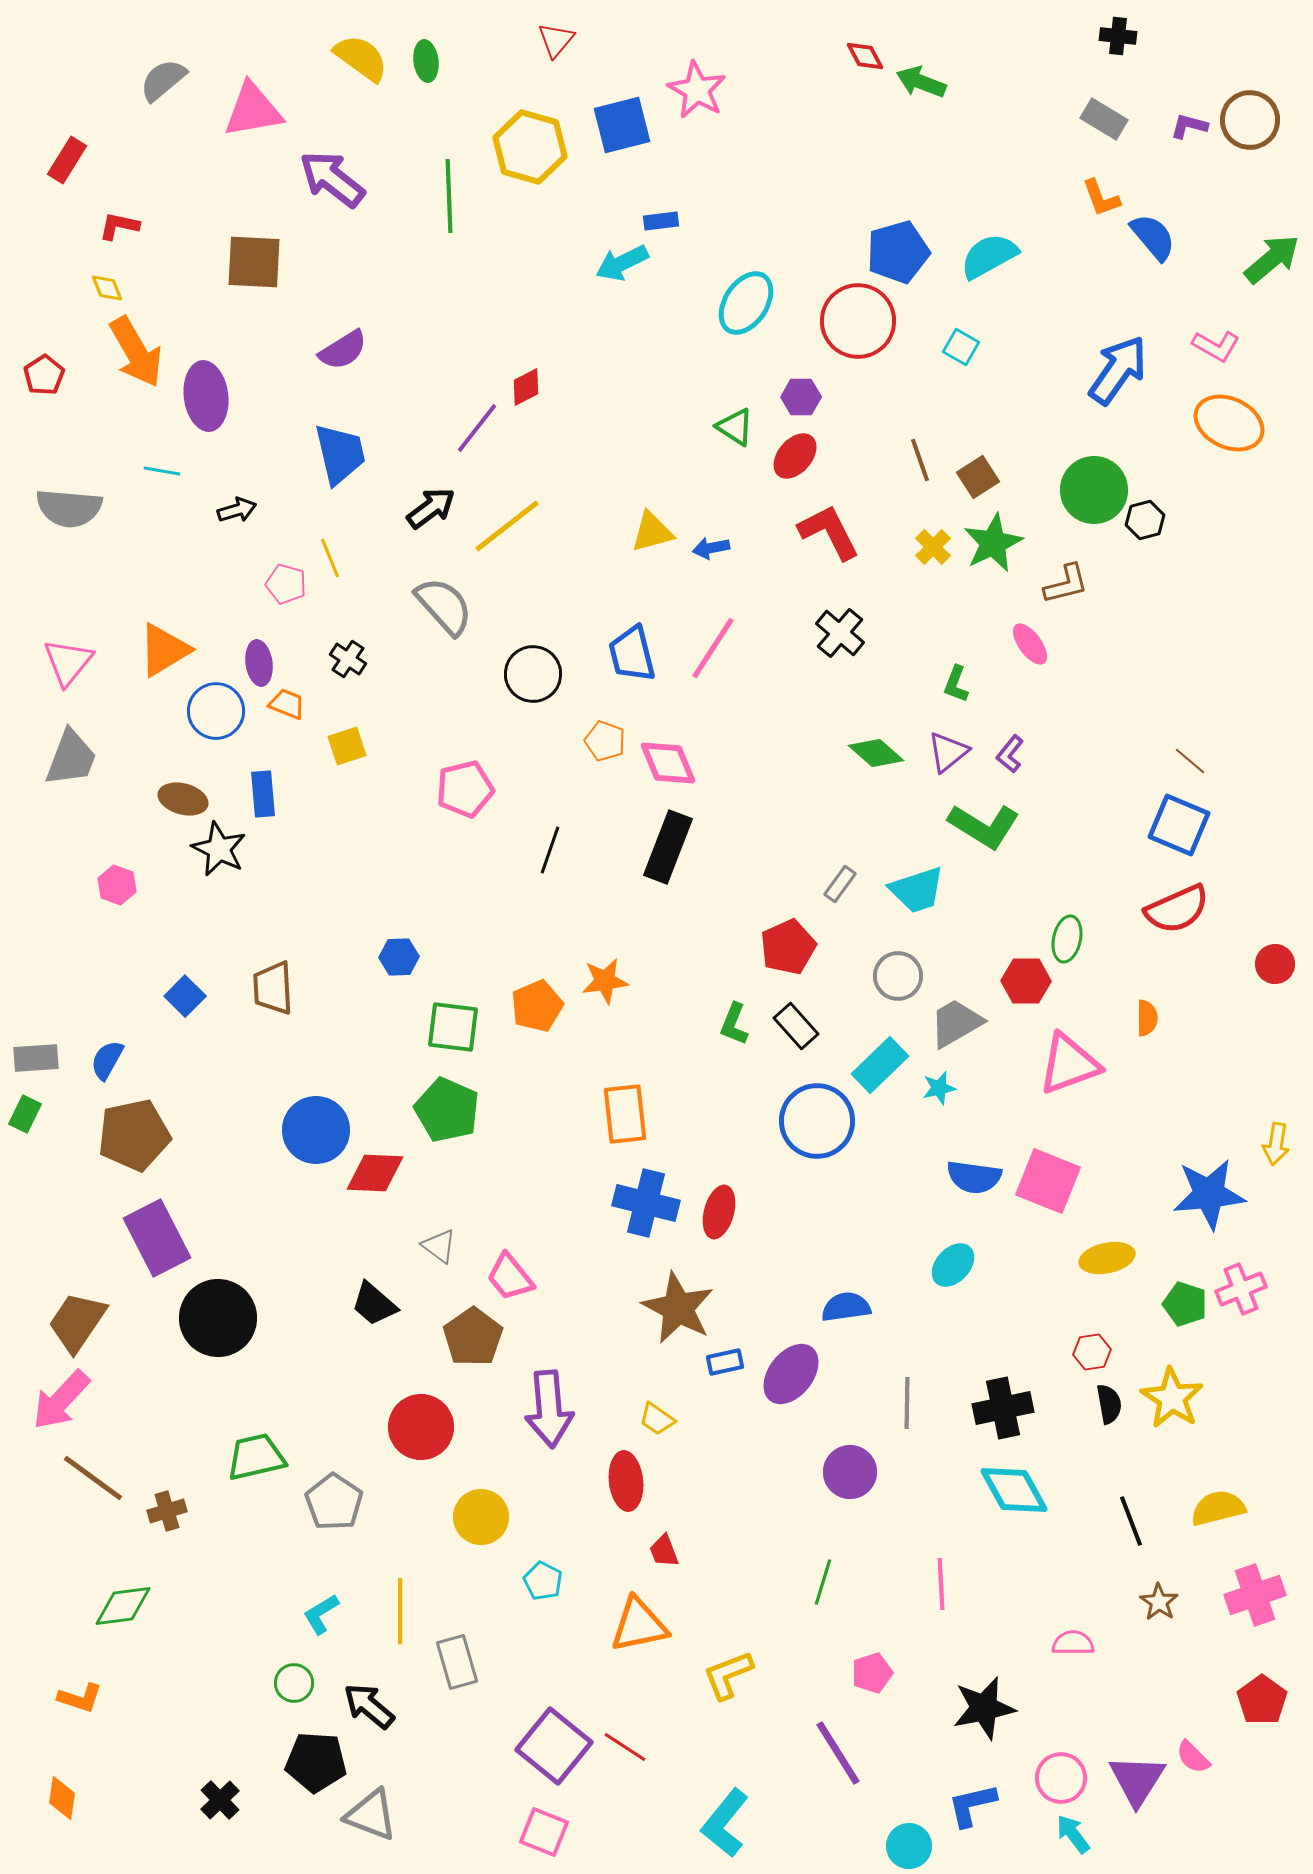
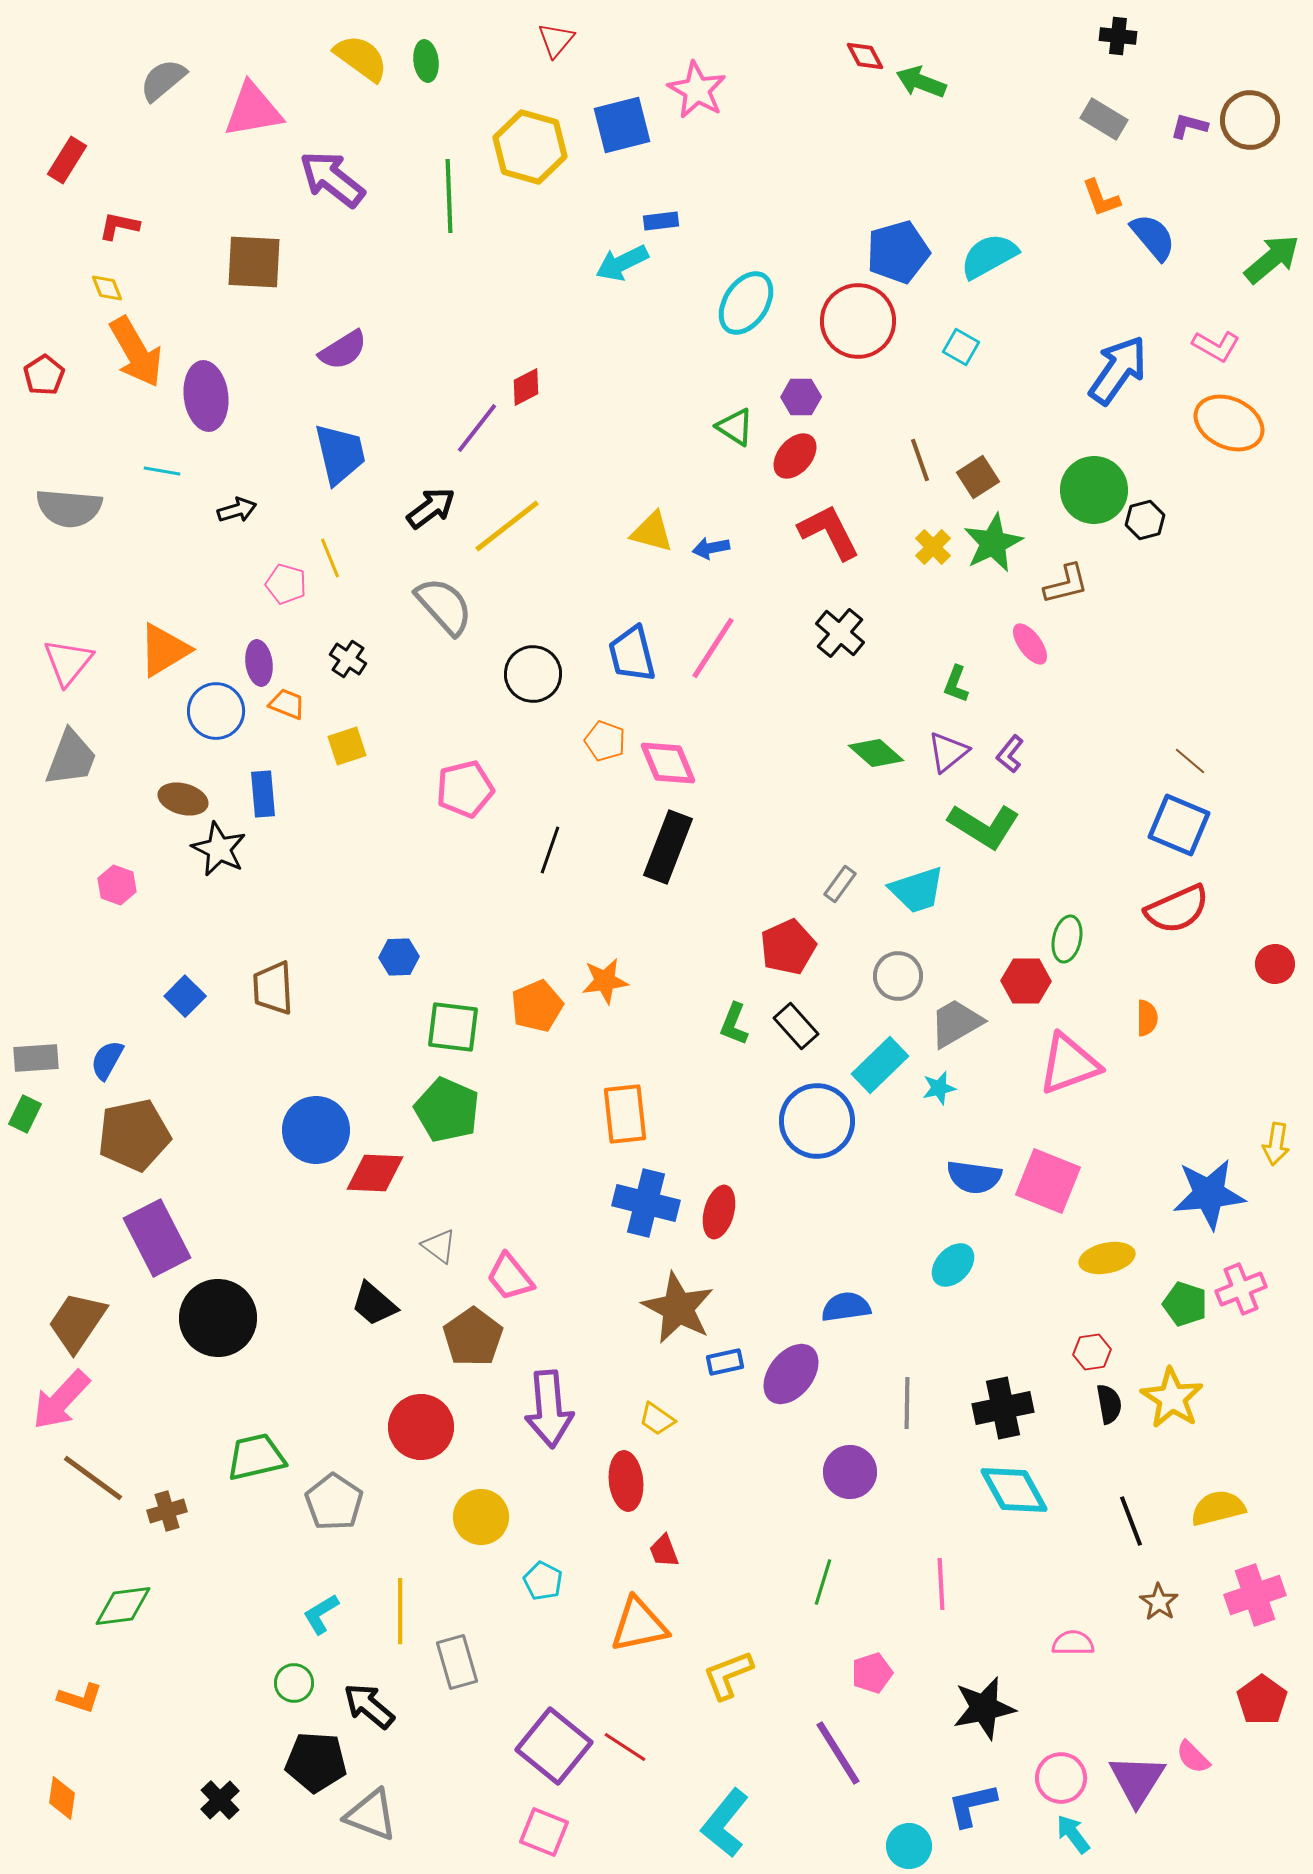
yellow triangle at (652, 532): rotated 30 degrees clockwise
